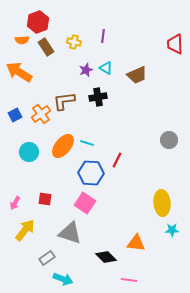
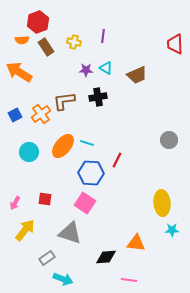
purple star: rotated 24 degrees clockwise
black diamond: rotated 50 degrees counterclockwise
